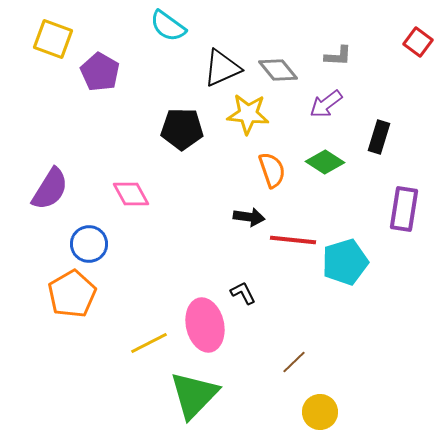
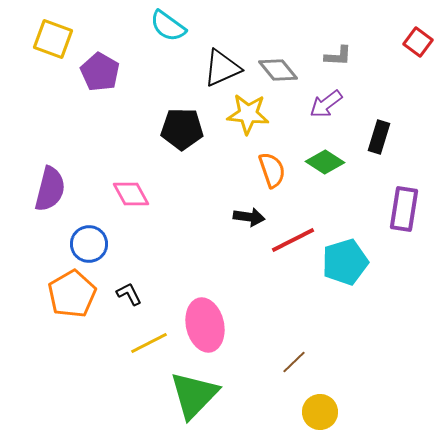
purple semicircle: rotated 18 degrees counterclockwise
red line: rotated 33 degrees counterclockwise
black L-shape: moved 114 px left, 1 px down
